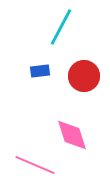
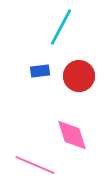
red circle: moved 5 px left
